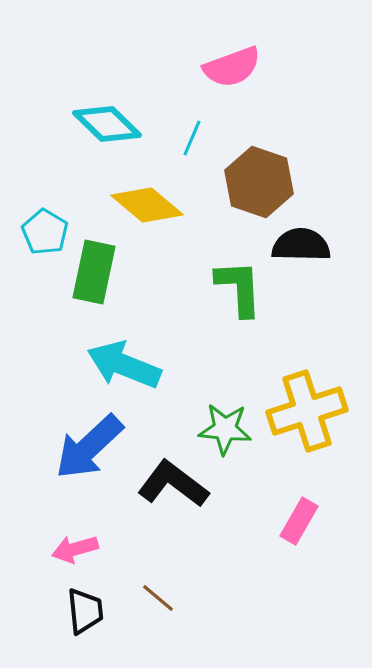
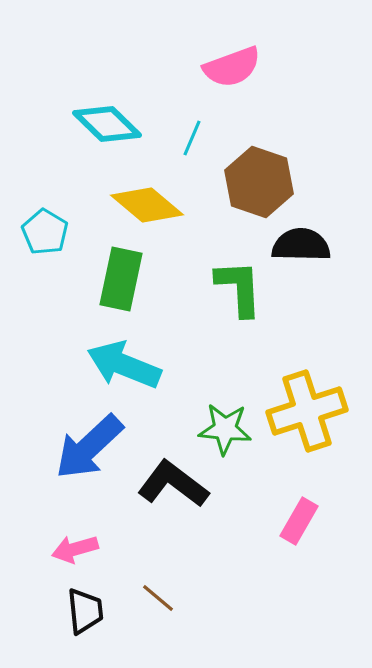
green rectangle: moved 27 px right, 7 px down
